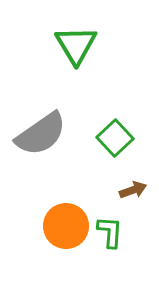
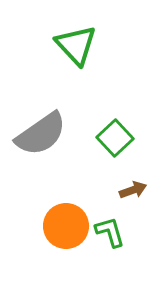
green triangle: rotated 12 degrees counterclockwise
green L-shape: rotated 20 degrees counterclockwise
